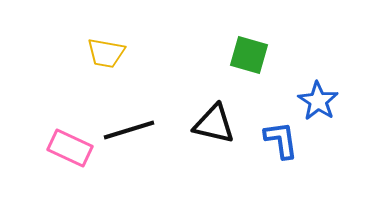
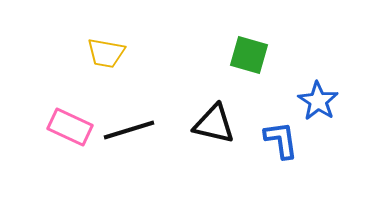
pink rectangle: moved 21 px up
